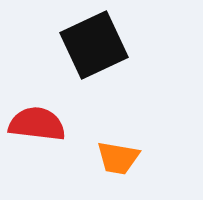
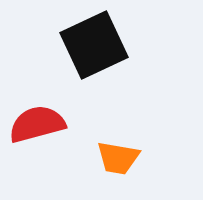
red semicircle: rotated 22 degrees counterclockwise
